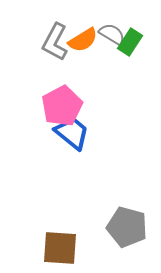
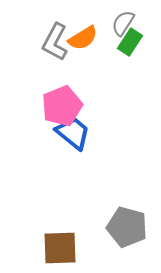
gray semicircle: moved 11 px right, 11 px up; rotated 88 degrees counterclockwise
orange semicircle: moved 2 px up
pink pentagon: rotated 6 degrees clockwise
blue trapezoid: moved 1 px right
brown square: rotated 6 degrees counterclockwise
